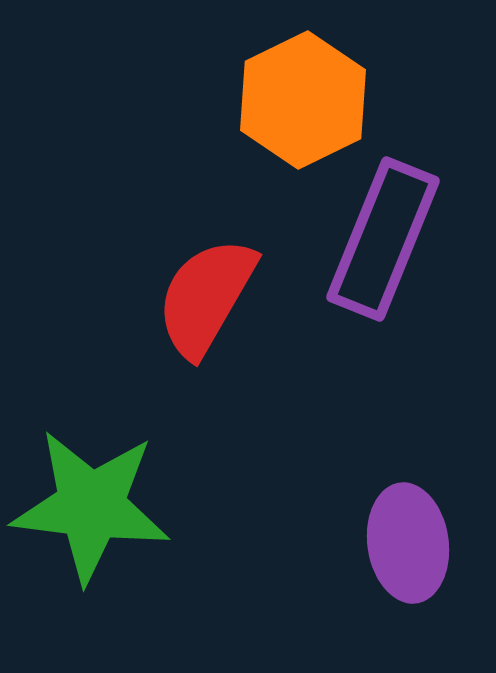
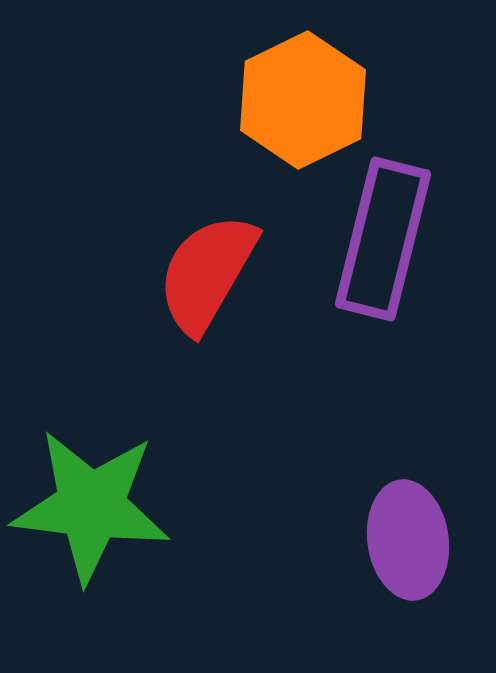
purple rectangle: rotated 8 degrees counterclockwise
red semicircle: moved 1 px right, 24 px up
purple ellipse: moved 3 px up
